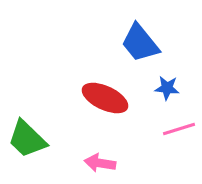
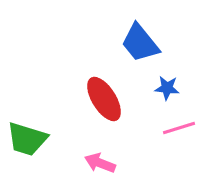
red ellipse: moved 1 px left, 1 px down; rotated 33 degrees clockwise
pink line: moved 1 px up
green trapezoid: rotated 27 degrees counterclockwise
pink arrow: rotated 12 degrees clockwise
